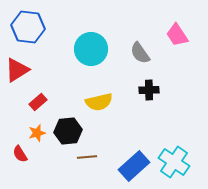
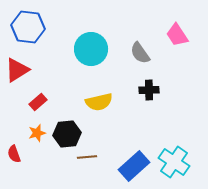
black hexagon: moved 1 px left, 3 px down
red semicircle: moved 6 px left; rotated 12 degrees clockwise
